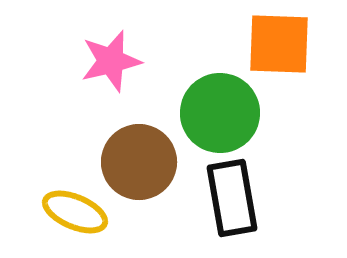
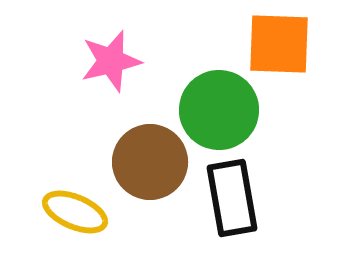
green circle: moved 1 px left, 3 px up
brown circle: moved 11 px right
